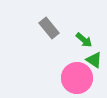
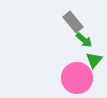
gray rectangle: moved 24 px right, 6 px up
green triangle: rotated 36 degrees clockwise
